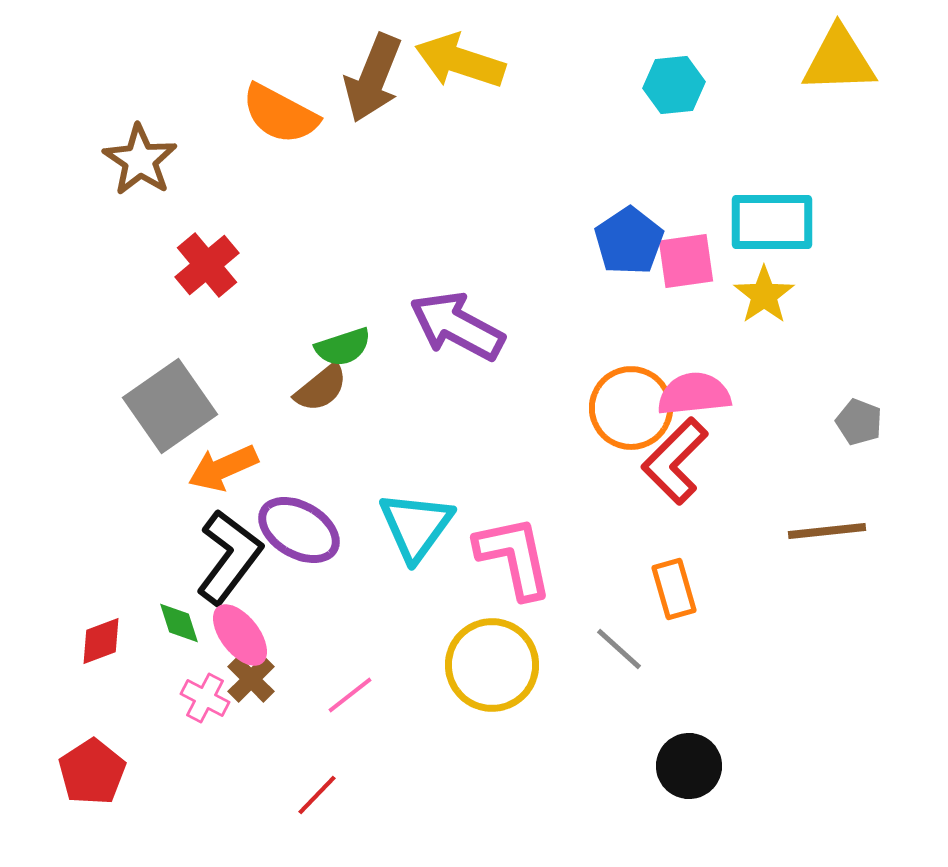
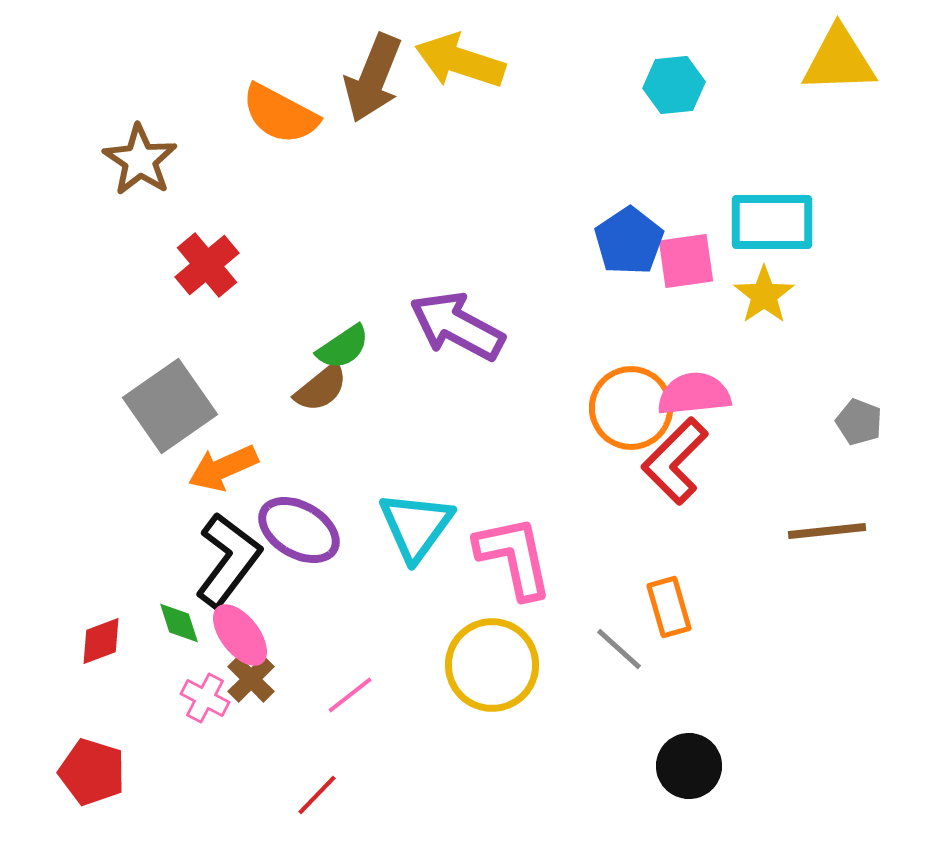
green semicircle: rotated 16 degrees counterclockwise
black L-shape: moved 1 px left, 3 px down
orange rectangle: moved 5 px left, 18 px down
red pentagon: rotated 22 degrees counterclockwise
